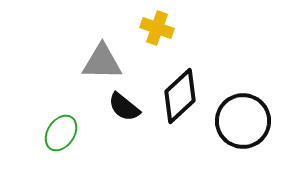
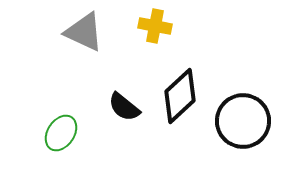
yellow cross: moved 2 px left, 2 px up; rotated 8 degrees counterclockwise
gray triangle: moved 18 px left, 30 px up; rotated 24 degrees clockwise
